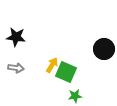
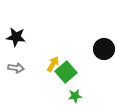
yellow arrow: moved 1 px right, 1 px up
green square: rotated 25 degrees clockwise
